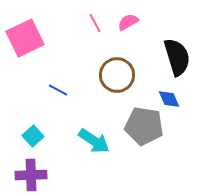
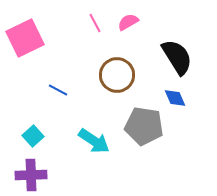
black semicircle: rotated 15 degrees counterclockwise
blue diamond: moved 6 px right, 1 px up
